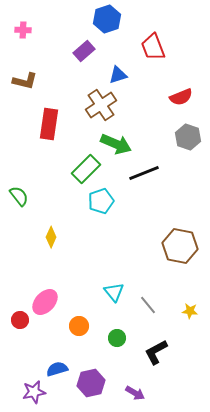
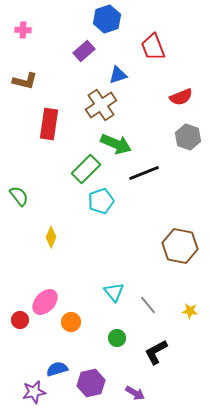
orange circle: moved 8 px left, 4 px up
